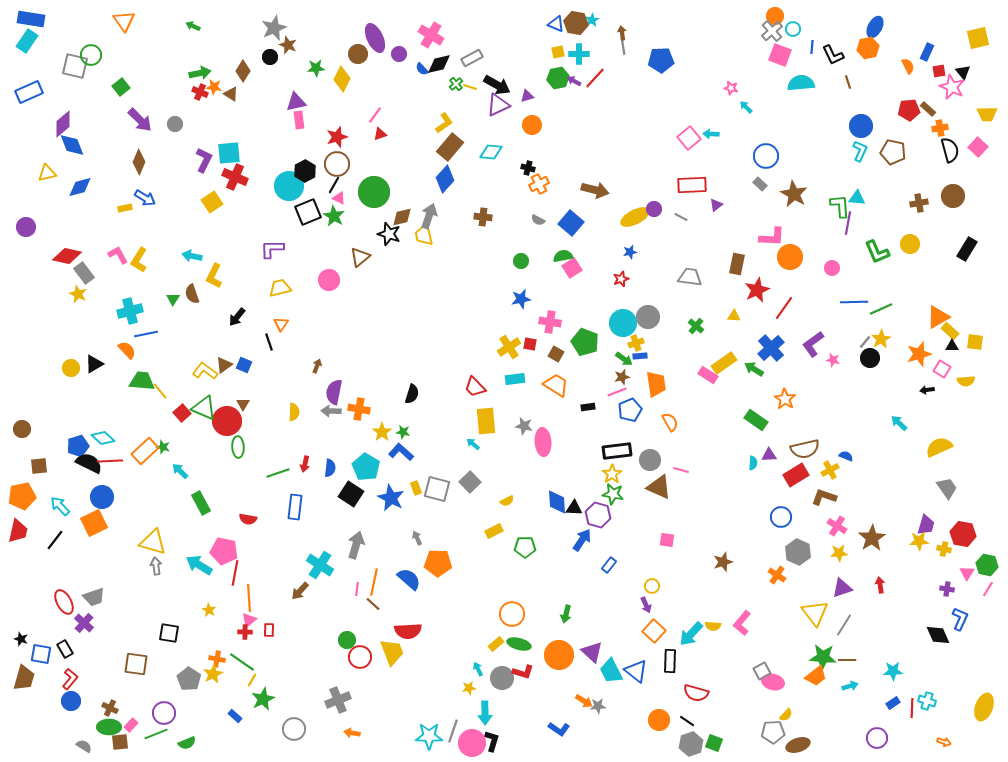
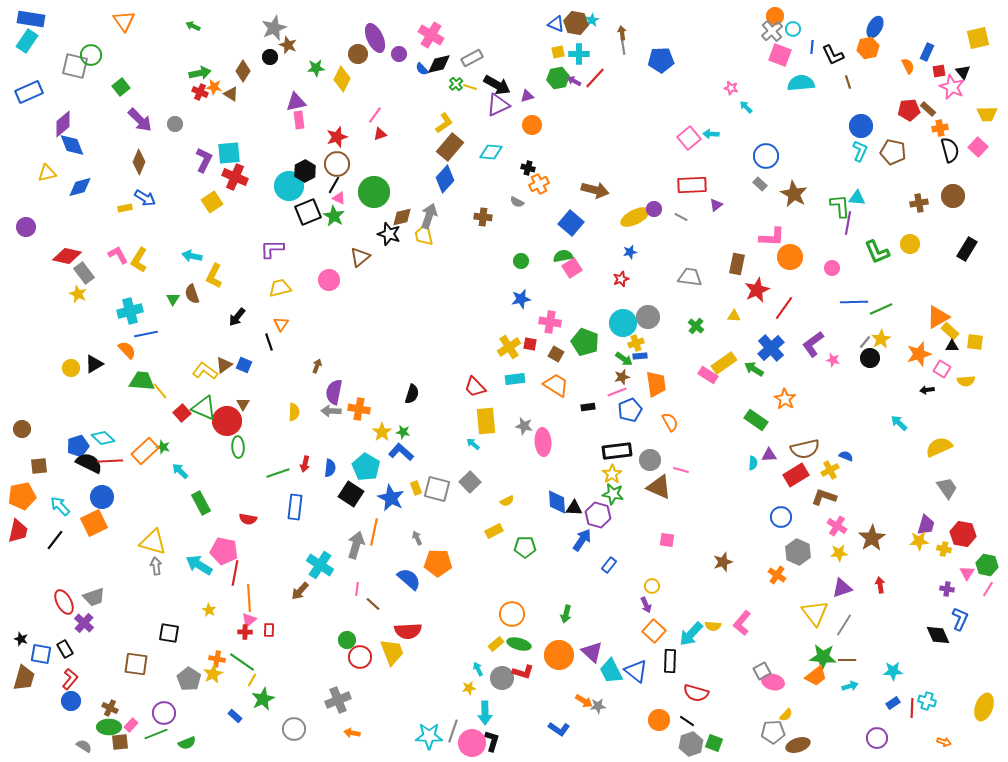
gray semicircle at (538, 220): moved 21 px left, 18 px up
orange line at (374, 582): moved 50 px up
